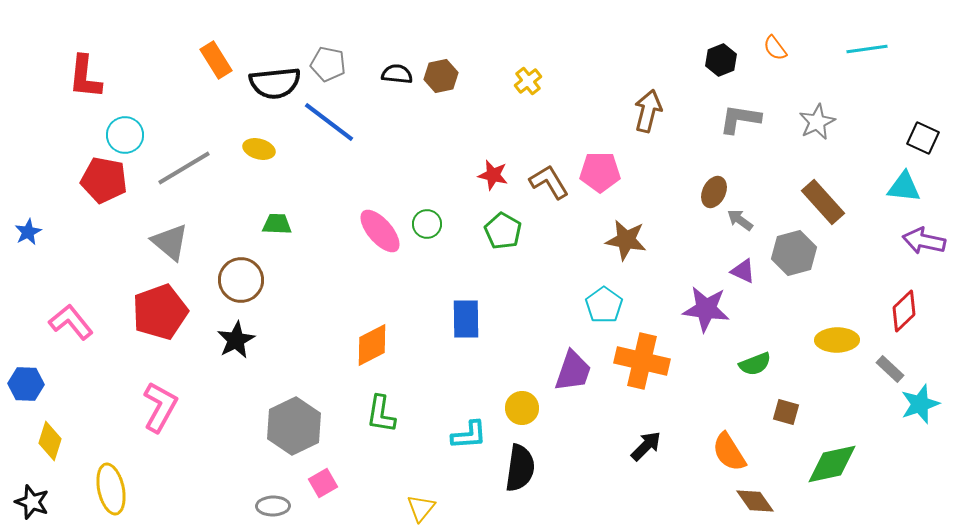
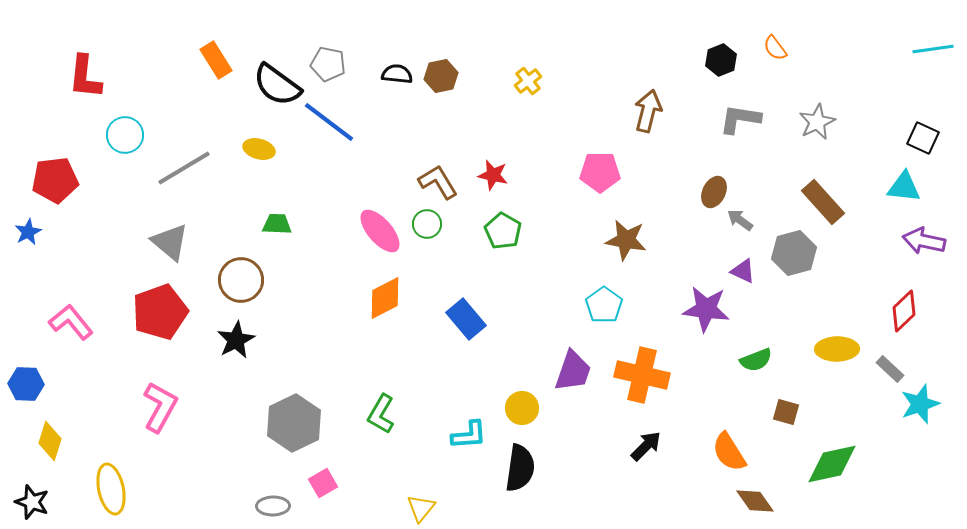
cyan line at (867, 49): moved 66 px right
black semicircle at (275, 83): moved 2 px right, 2 px down; rotated 42 degrees clockwise
red pentagon at (104, 180): moved 49 px left; rotated 18 degrees counterclockwise
brown L-shape at (549, 182): moved 111 px left
blue rectangle at (466, 319): rotated 39 degrees counterclockwise
yellow ellipse at (837, 340): moved 9 px down
orange diamond at (372, 345): moved 13 px right, 47 px up
orange cross at (642, 361): moved 14 px down
green semicircle at (755, 364): moved 1 px right, 4 px up
green L-shape at (381, 414): rotated 21 degrees clockwise
gray hexagon at (294, 426): moved 3 px up
